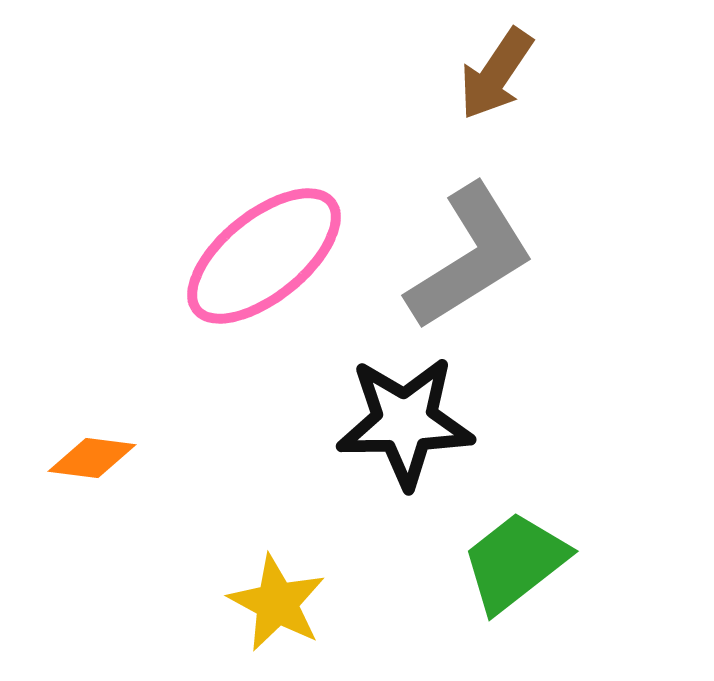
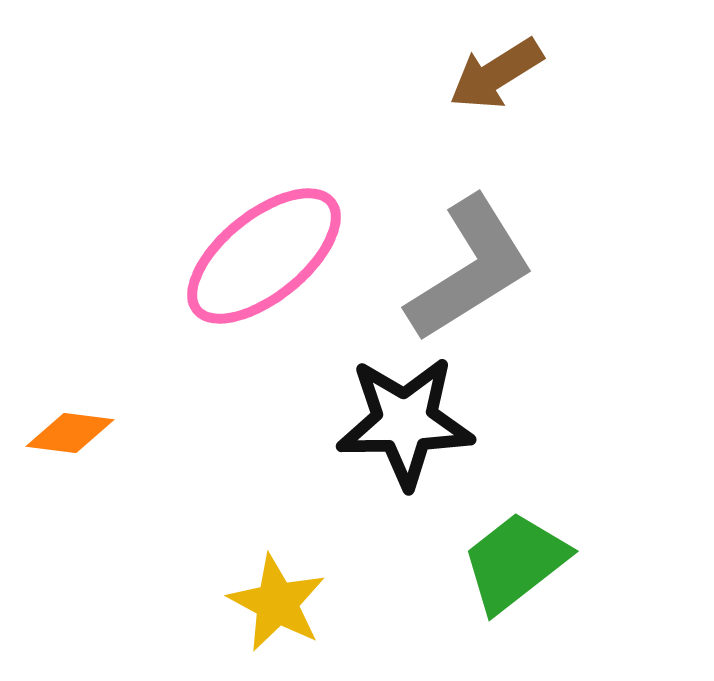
brown arrow: rotated 24 degrees clockwise
gray L-shape: moved 12 px down
orange diamond: moved 22 px left, 25 px up
